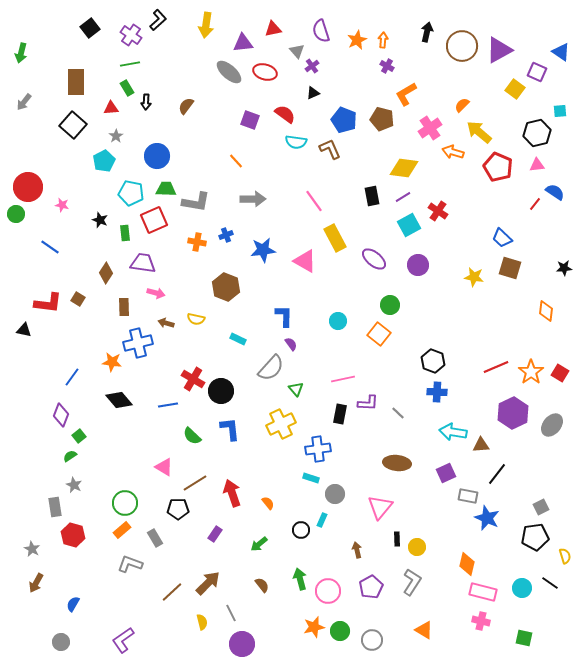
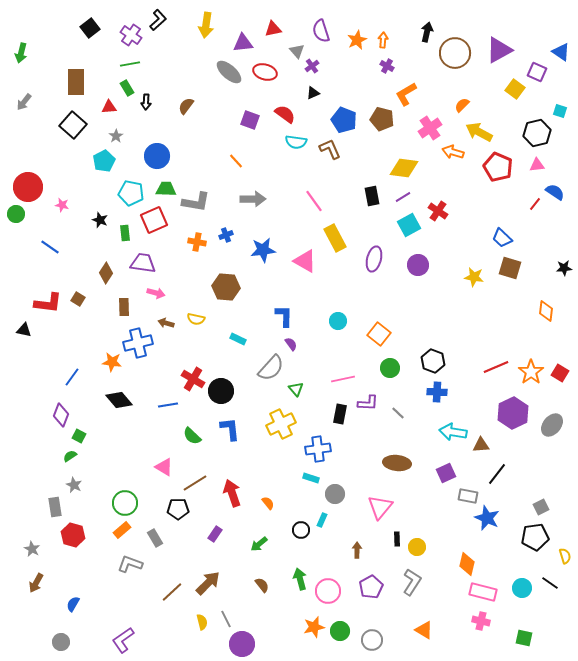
brown circle at (462, 46): moved 7 px left, 7 px down
red triangle at (111, 108): moved 2 px left, 1 px up
cyan square at (560, 111): rotated 24 degrees clockwise
yellow arrow at (479, 132): rotated 12 degrees counterclockwise
purple ellipse at (374, 259): rotated 65 degrees clockwise
brown hexagon at (226, 287): rotated 16 degrees counterclockwise
green circle at (390, 305): moved 63 px down
green square at (79, 436): rotated 24 degrees counterclockwise
brown arrow at (357, 550): rotated 14 degrees clockwise
gray line at (231, 613): moved 5 px left, 6 px down
